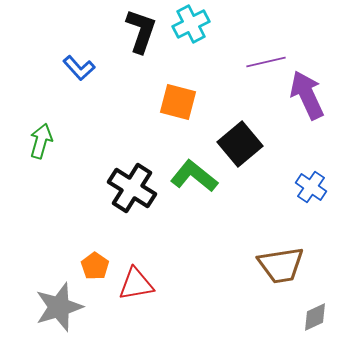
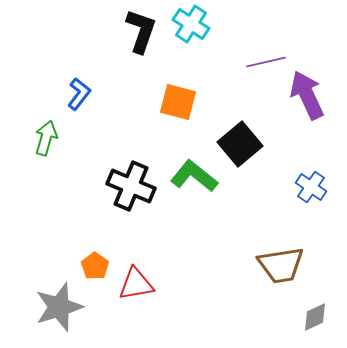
cyan cross: rotated 30 degrees counterclockwise
blue L-shape: moved 26 px down; rotated 100 degrees counterclockwise
green arrow: moved 5 px right, 3 px up
black cross: moved 1 px left, 2 px up; rotated 9 degrees counterclockwise
